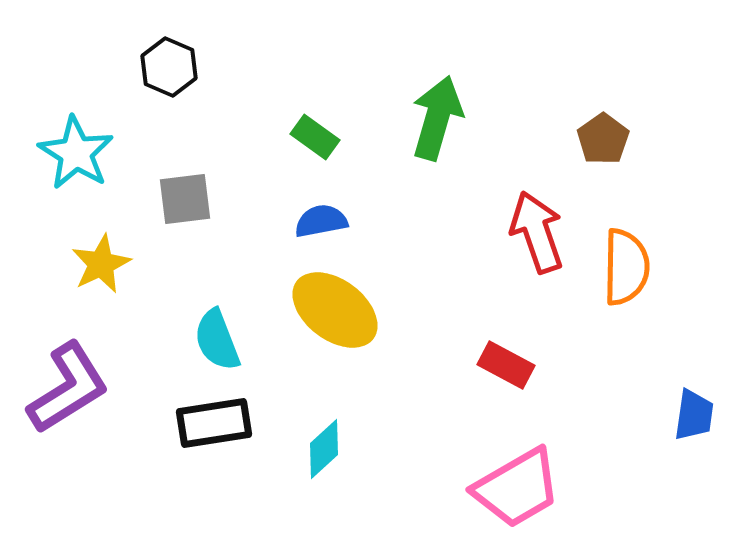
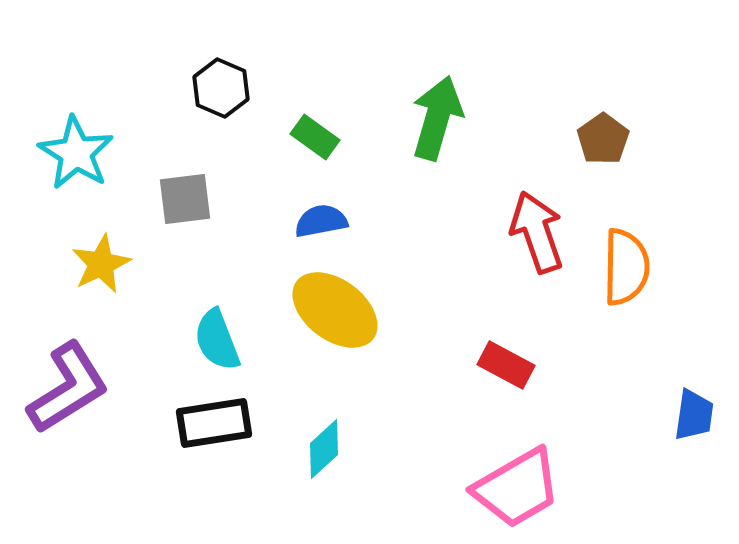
black hexagon: moved 52 px right, 21 px down
